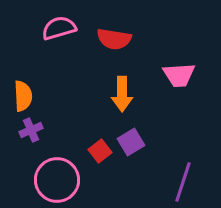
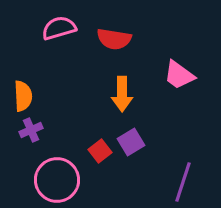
pink trapezoid: rotated 40 degrees clockwise
